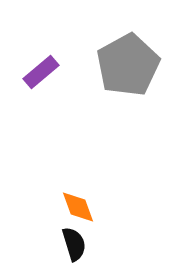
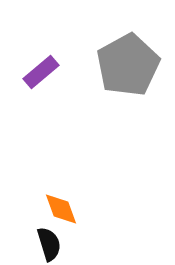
orange diamond: moved 17 px left, 2 px down
black semicircle: moved 25 px left
